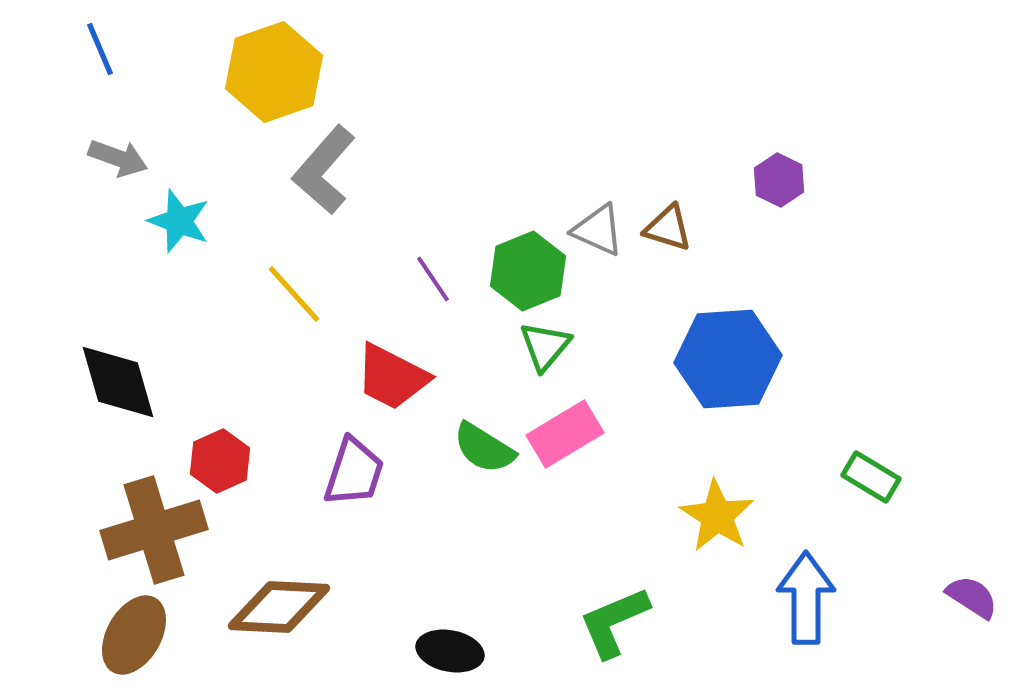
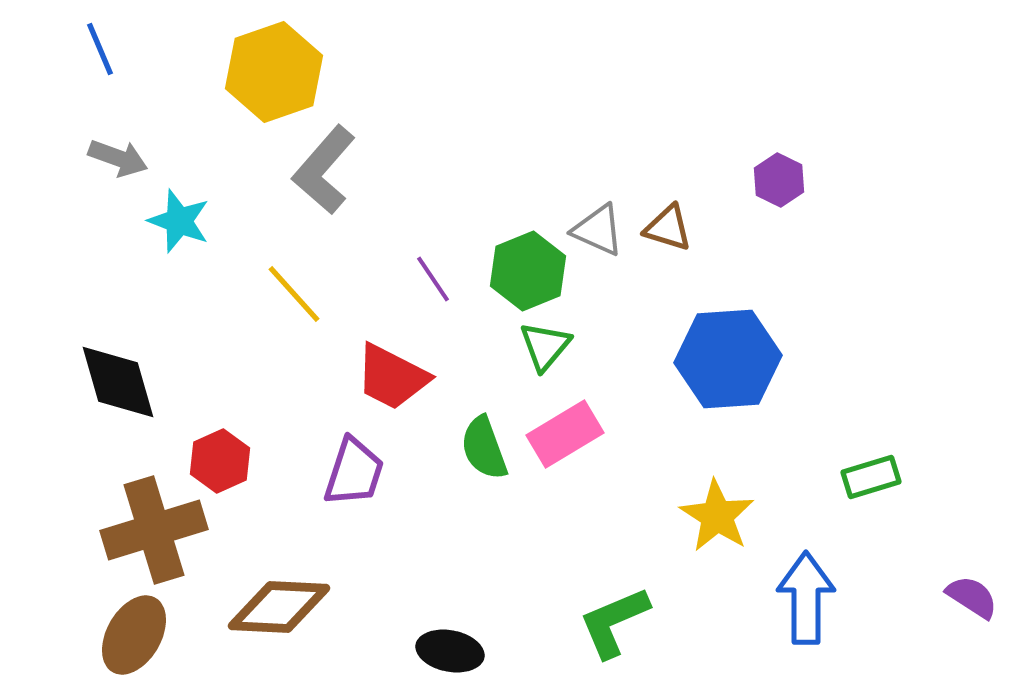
green semicircle: rotated 38 degrees clockwise
green rectangle: rotated 48 degrees counterclockwise
